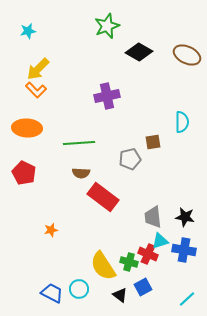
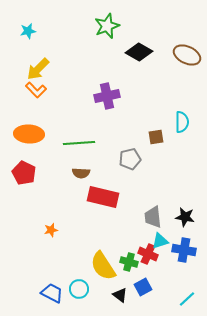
orange ellipse: moved 2 px right, 6 px down
brown square: moved 3 px right, 5 px up
red rectangle: rotated 24 degrees counterclockwise
